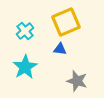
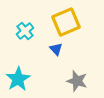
blue triangle: moved 4 px left; rotated 40 degrees clockwise
cyan star: moved 7 px left, 12 px down
